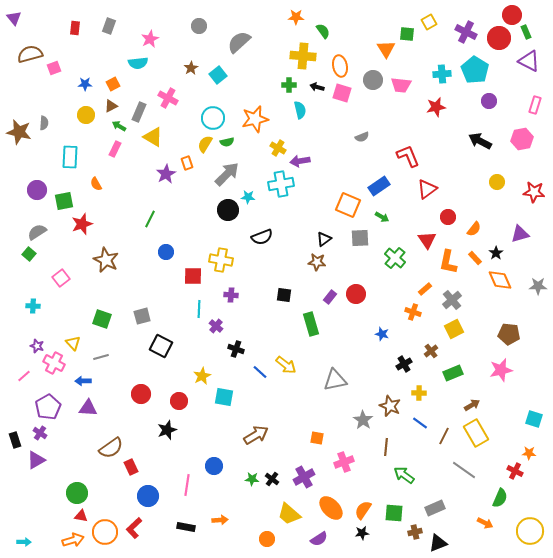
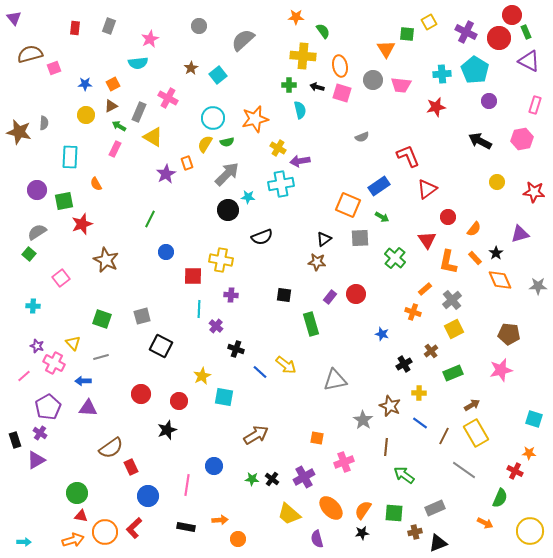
gray semicircle at (239, 42): moved 4 px right, 2 px up
orange circle at (267, 539): moved 29 px left
purple semicircle at (319, 539): moved 2 px left; rotated 108 degrees clockwise
